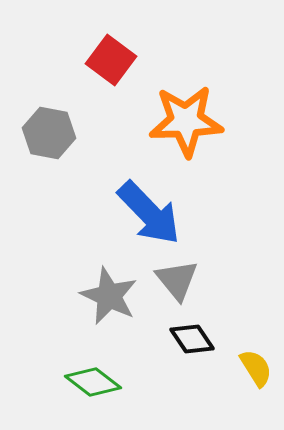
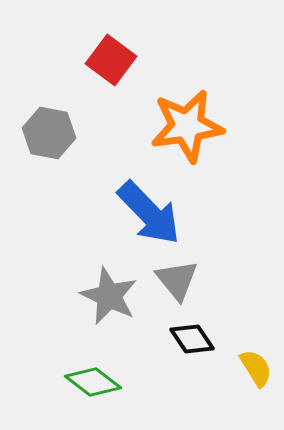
orange star: moved 1 px right, 5 px down; rotated 6 degrees counterclockwise
